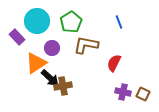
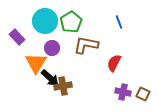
cyan circle: moved 8 px right
orange triangle: rotated 25 degrees counterclockwise
